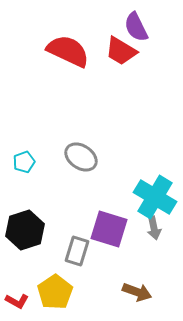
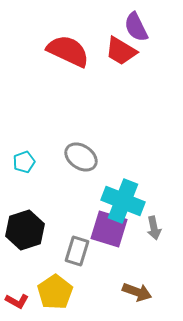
cyan cross: moved 32 px left, 4 px down; rotated 9 degrees counterclockwise
